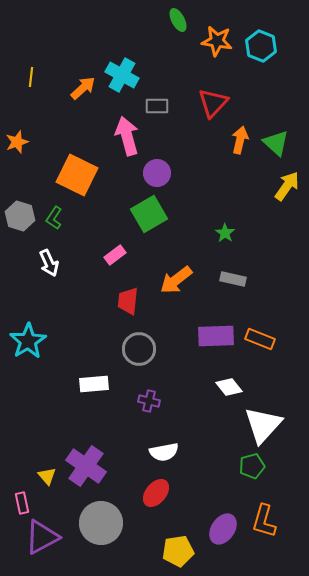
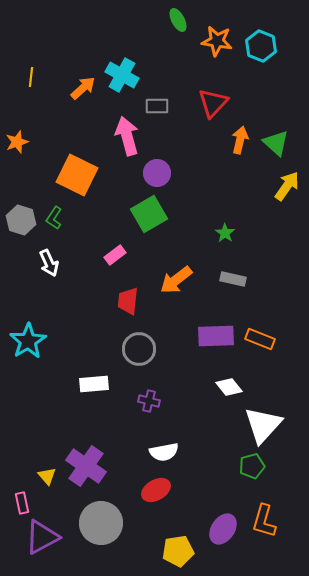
gray hexagon at (20, 216): moved 1 px right, 4 px down
red ellipse at (156, 493): moved 3 px up; rotated 20 degrees clockwise
